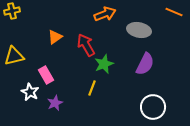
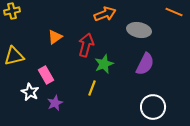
red arrow: rotated 45 degrees clockwise
